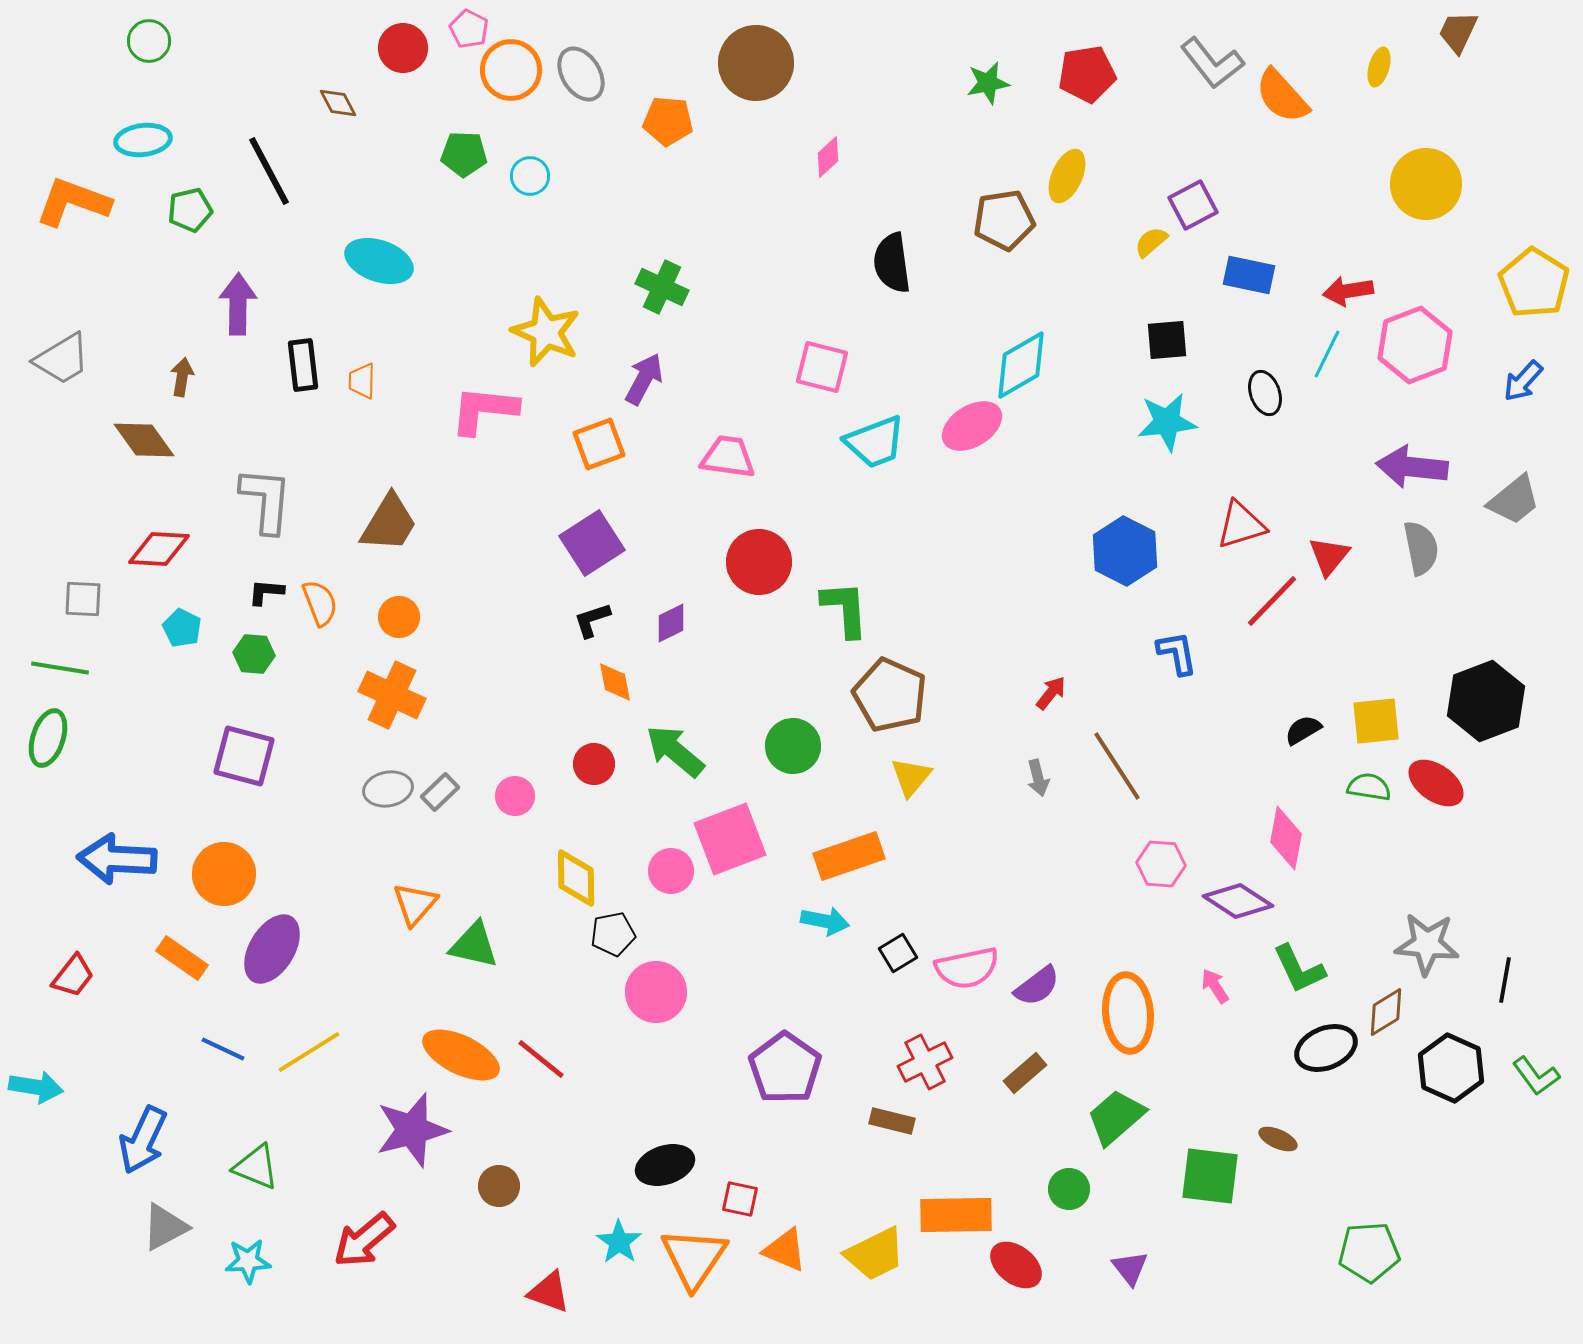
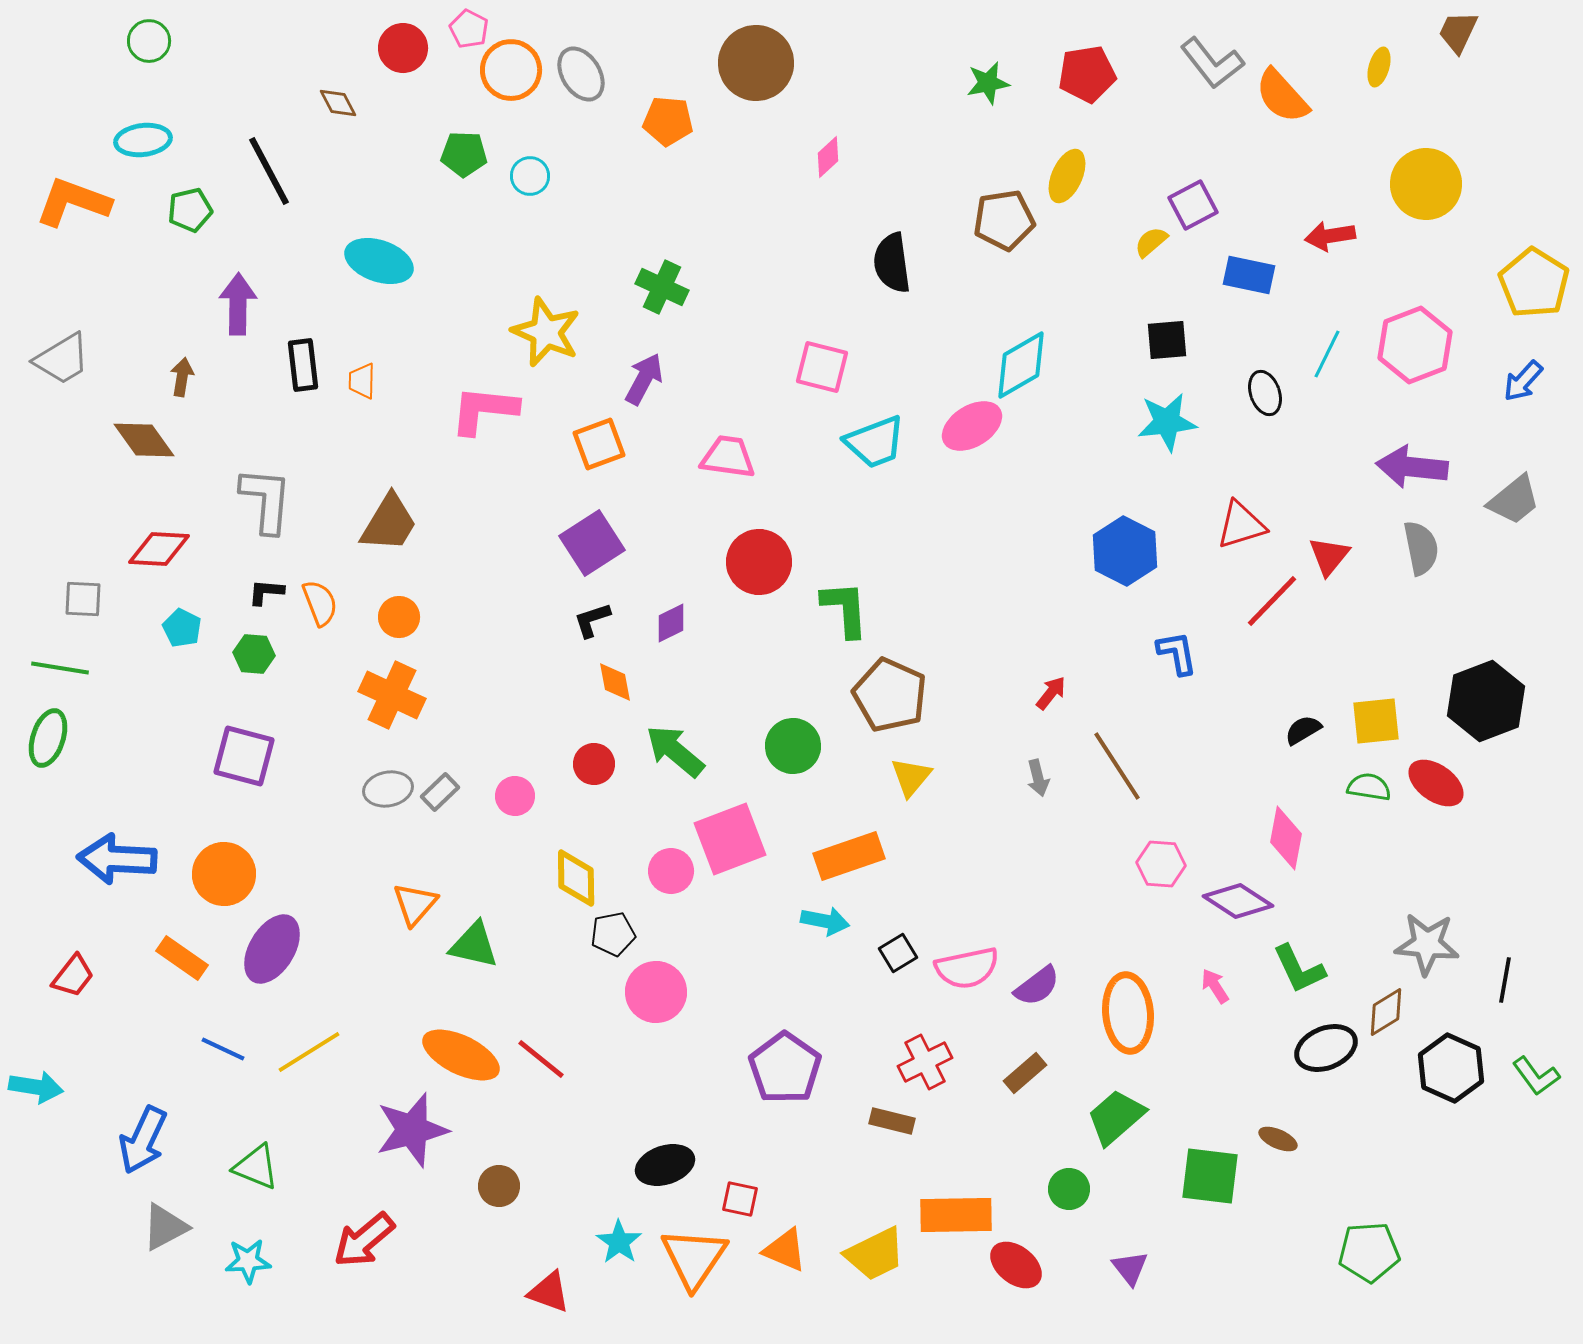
red arrow at (1348, 291): moved 18 px left, 55 px up
